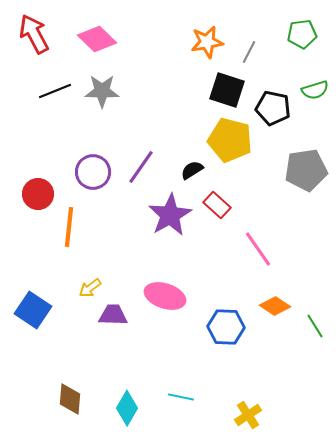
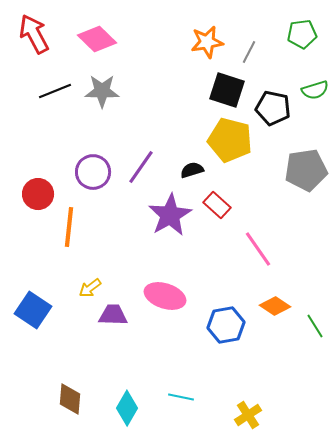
black semicircle: rotated 15 degrees clockwise
blue hexagon: moved 2 px up; rotated 12 degrees counterclockwise
